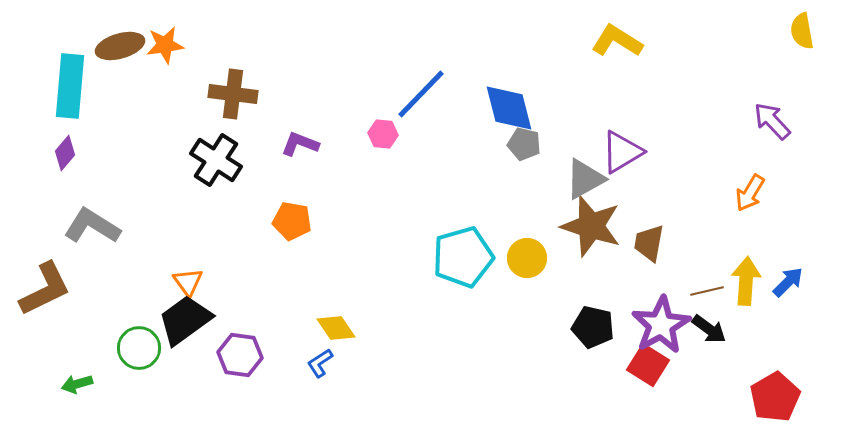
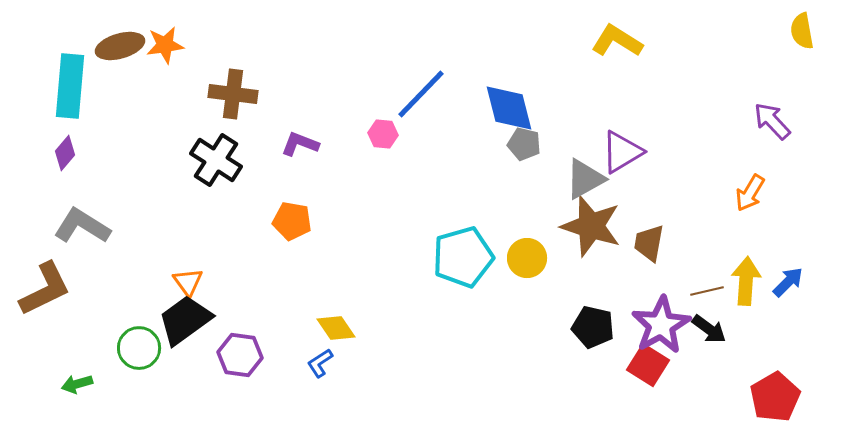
gray L-shape: moved 10 px left
